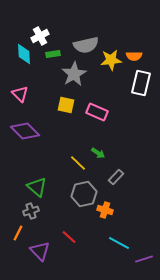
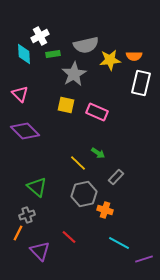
yellow star: moved 1 px left
gray cross: moved 4 px left, 4 px down
